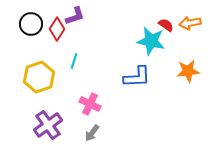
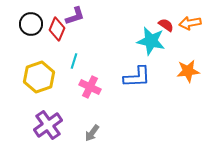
red diamond: rotated 10 degrees counterclockwise
pink cross: moved 17 px up
